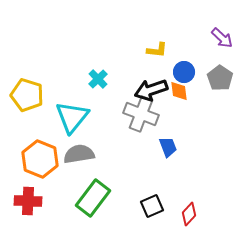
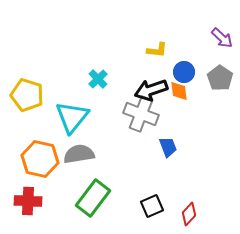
orange hexagon: rotated 9 degrees counterclockwise
